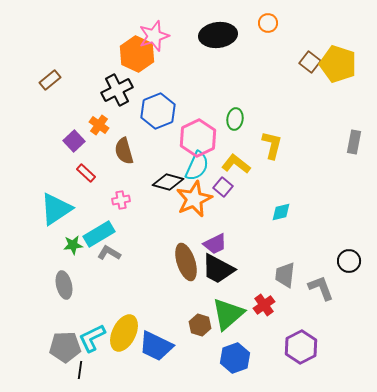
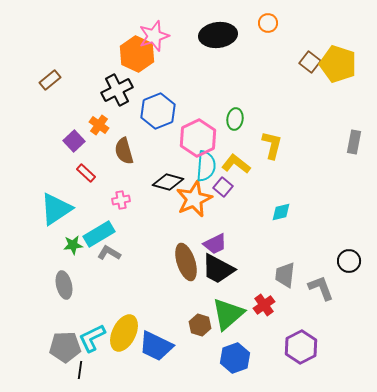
cyan semicircle at (197, 166): moved 9 px right; rotated 20 degrees counterclockwise
